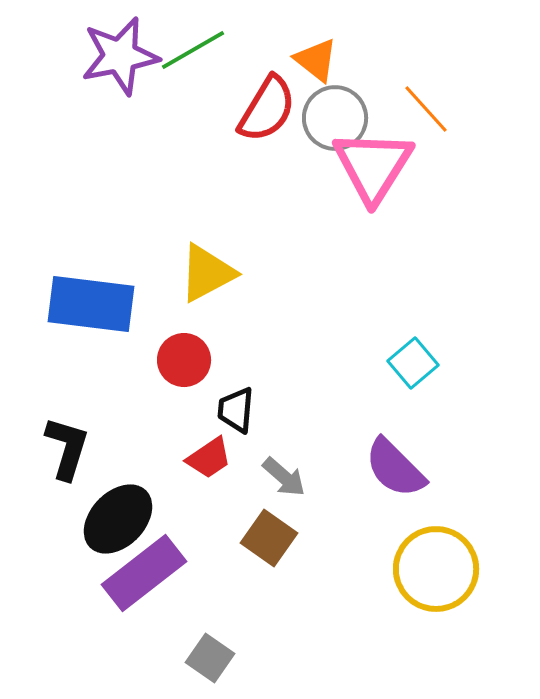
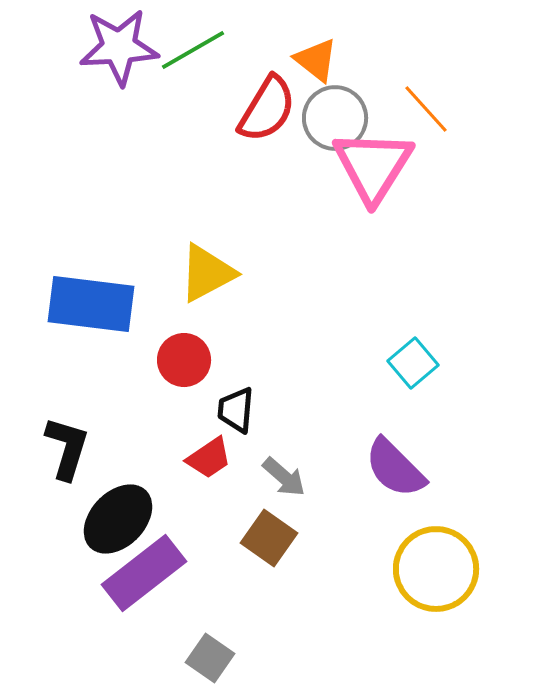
purple star: moved 1 px left, 9 px up; rotated 8 degrees clockwise
